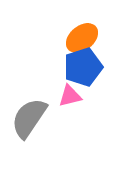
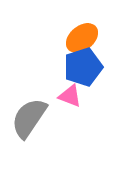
pink triangle: rotated 35 degrees clockwise
